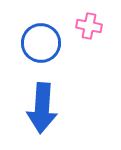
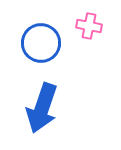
blue arrow: rotated 15 degrees clockwise
